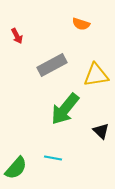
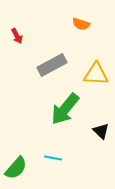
yellow triangle: moved 1 px up; rotated 12 degrees clockwise
